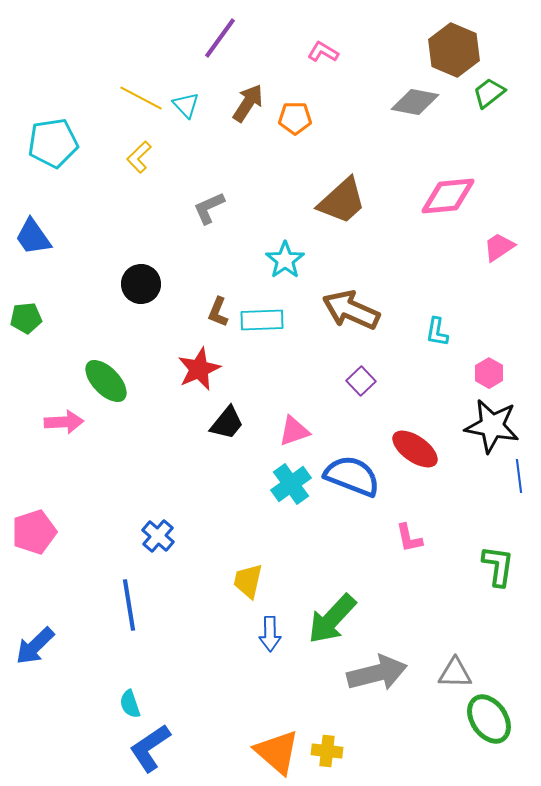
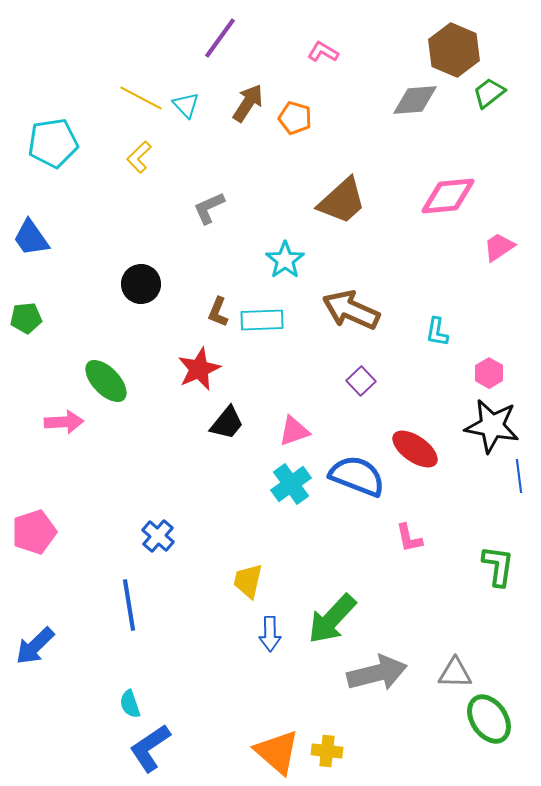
gray diamond at (415, 102): moved 2 px up; rotated 15 degrees counterclockwise
orange pentagon at (295, 118): rotated 16 degrees clockwise
blue trapezoid at (33, 237): moved 2 px left, 1 px down
blue semicircle at (352, 476): moved 5 px right
